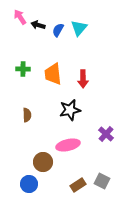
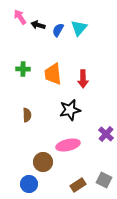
gray square: moved 2 px right, 1 px up
